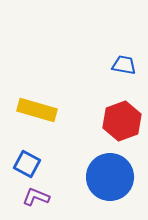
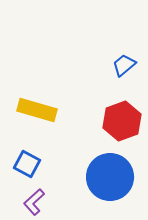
blue trapezoid: rotated 50 degrees counterclockwise
purple L-shape: moved 2 px left, 5 px down; rotated 64 degrees counterclockwise
